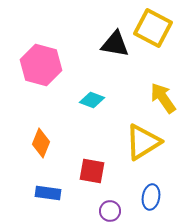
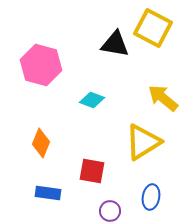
yellow arrow: rotated 16 degrees counterclockwise
